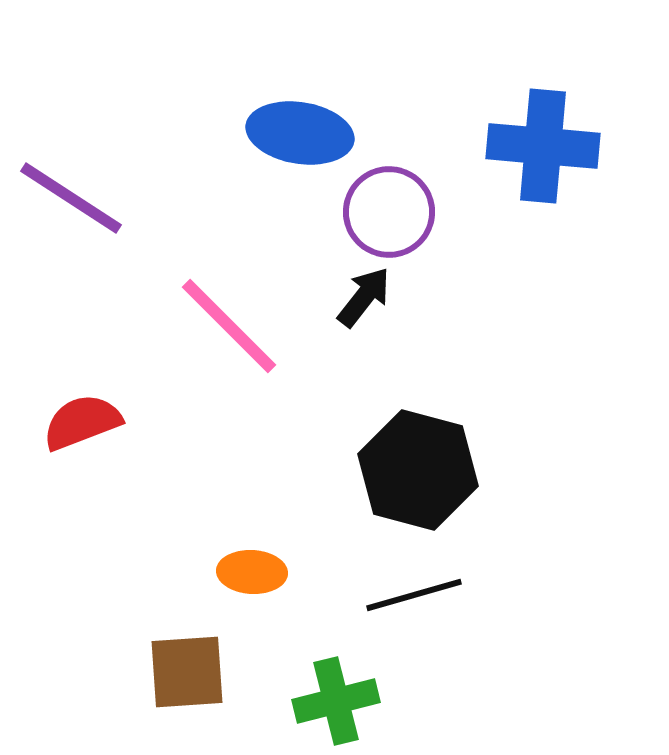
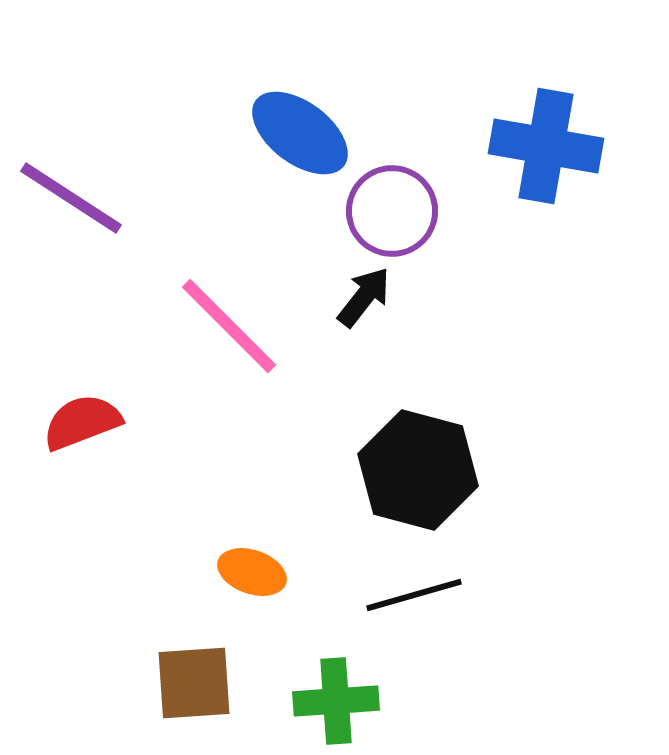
blue ellipse: rotated 28 degrees clockwise
blue cross: moved 3 px right; rotated 5 degrees clockwise
purple circle: moved 3 px right, 1 px up
orange ellipse: rotated 16 degrees clockwise
brown square: moved 7 px right, 11 px down
green cross: rotated 10 degrees clockwise
